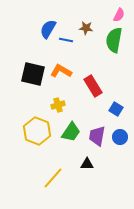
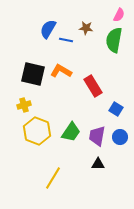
yellow cross: moved 34 px left
black triangle: moved 11 px right
yellow line: rotated 10 degrees counterclockwise
